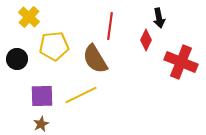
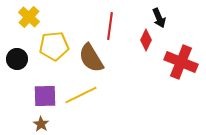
black arrow: rotated 12 degrees counterclockwise
brown semicircle: moved 4 px left, 1 px up
purple square: moved 3 px right
brown star: rotated 14 degrees counterclockwise
